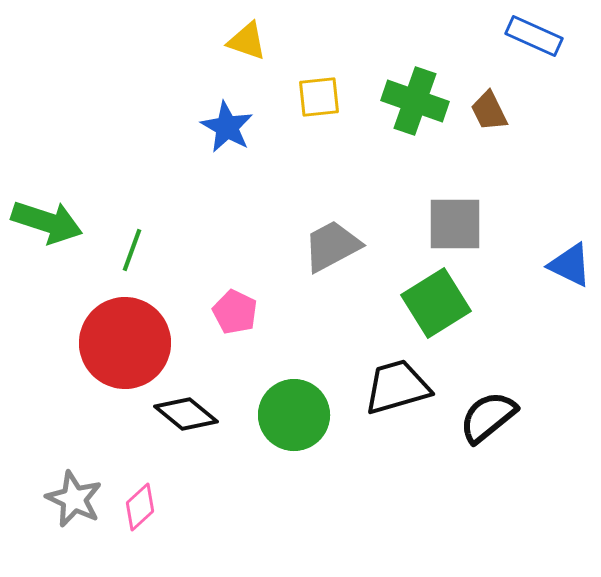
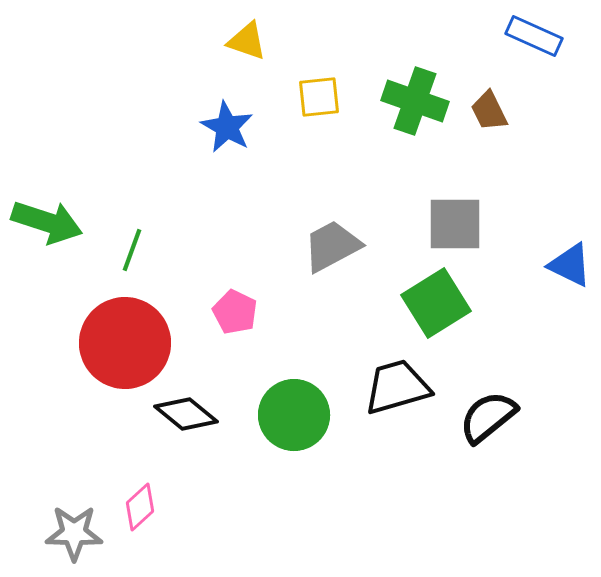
gray star: moved 34 px down; rotated 24 degrees counterclockwise
